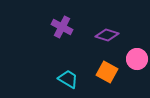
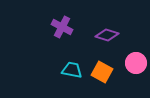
pink circle: moved 1 px left, 4 px down
orange square: moved 5 px left
cyan trapezoid: moved 4 px right, 9 px up; rotated 20 degrees counterclockwise
